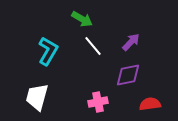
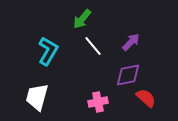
green arrow: rotated 100 degrees clockwise
red semicircle: moved 4 px left, 6 px up; rotated 50 degrees clockwise
